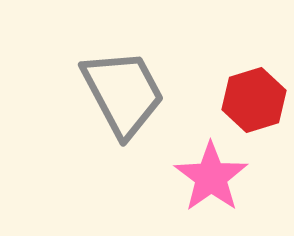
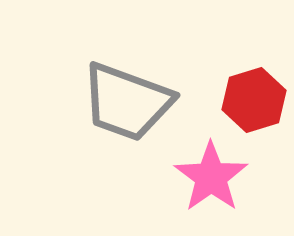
gray trapezoid: moved 4 px right, 9 px down; rotated 138 degrees clockwise
